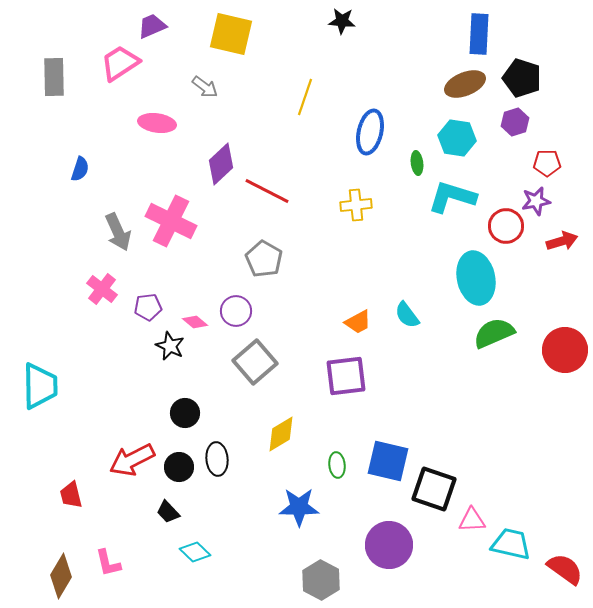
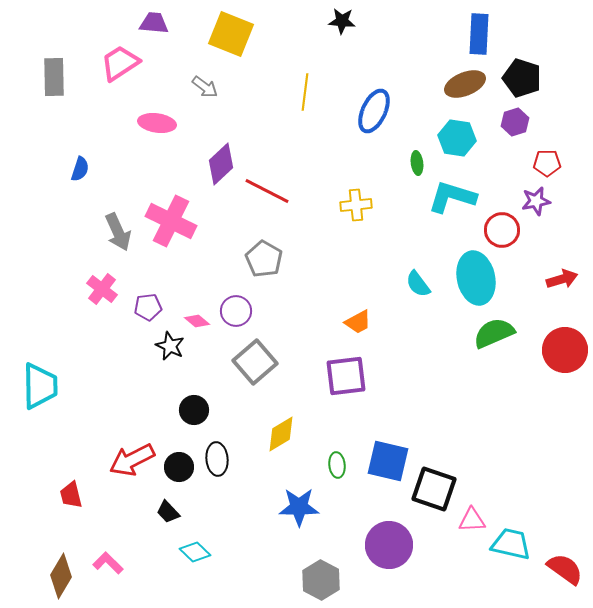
purple trapezoid at (152, 26): moved 2 px right, 3 px up; rotated 28 degrees clockwise
yellow square at (231, 34): rotated 9 degrees clockwise
yellow line at (305, 97): moved 5 px up; rotated 12 degrees counterclockwise
blue ellipse at (370, 132): moved 4 px right, 21 px up; rotated 12 degrees clockwise
red circle at (506, 226): moved 4 px left, 4 px down
red arrow at (562, 241): moved 38 px down
cyan semicircle at (407, 315): moved 11 px right, 31 px up
pink diamond at (195, 322): moved 2 px right, 1 px up
black circle at (185, 413): moved 9 px right, 3 px up
pink L-shape at (108, 563): rotated 148 degrees clockwise
